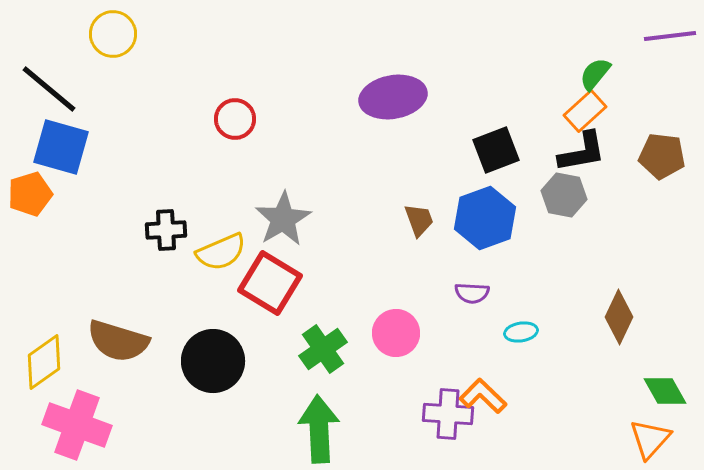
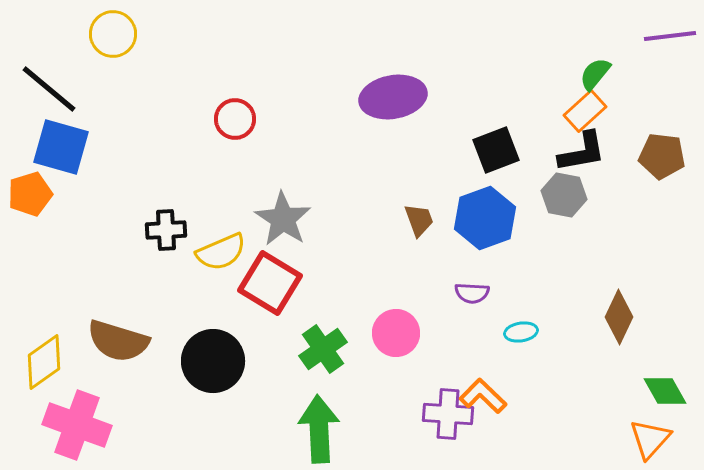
gray star: rotated 8 degrees counterclockwise
